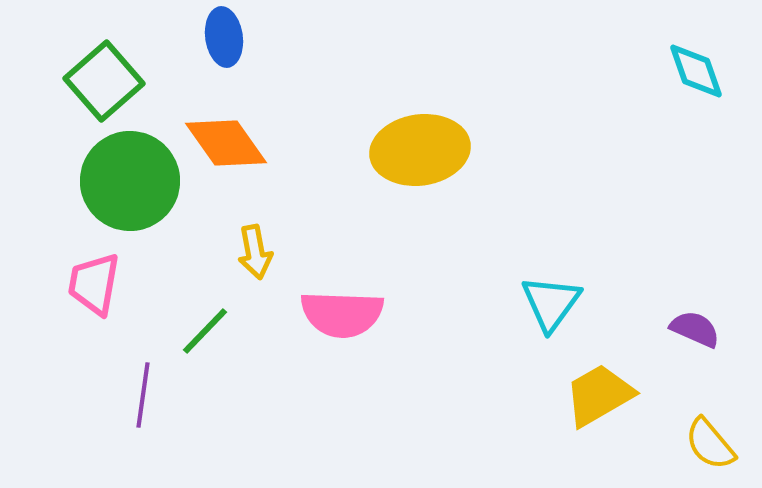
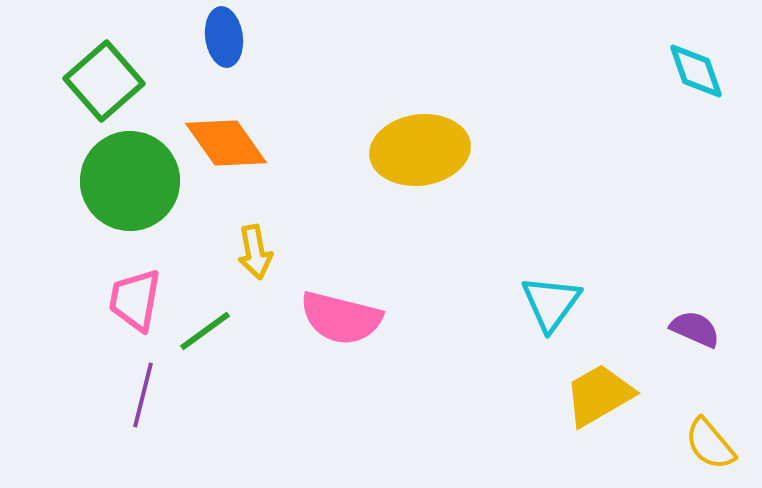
pink trapezoid: moved 41 px right, 16 px down
pink semicircle: moved 1 px left, 4 px down; rotated 12 degrees clockwise
green line: rotated 10 degrees clockwise
purple line: rotated 6 degrees clockwise
